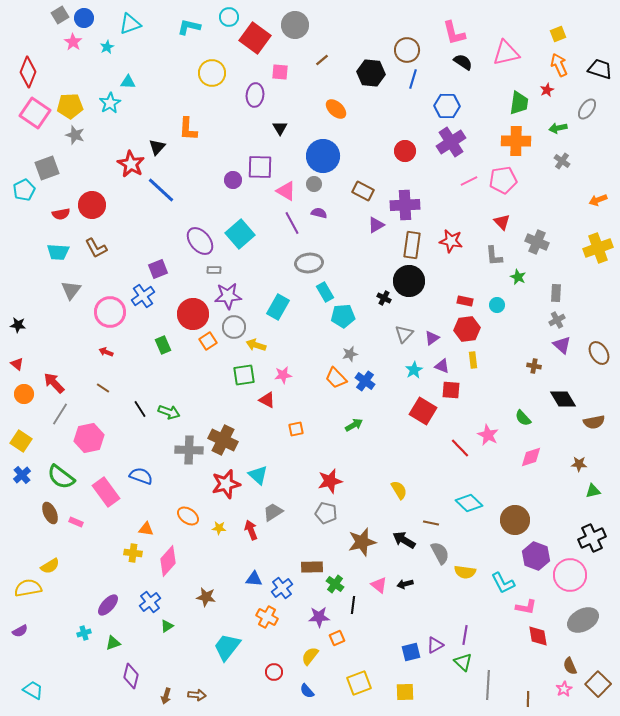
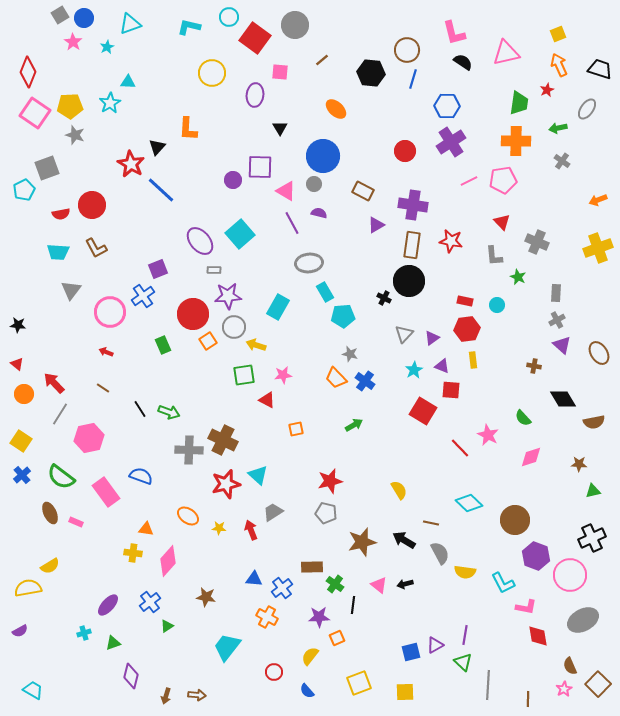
purple cross at (405, 205): moved 8 px right; rotated 12 degrees clockwise
gray star at (350, 354): rotated 28 degrees clockwise
